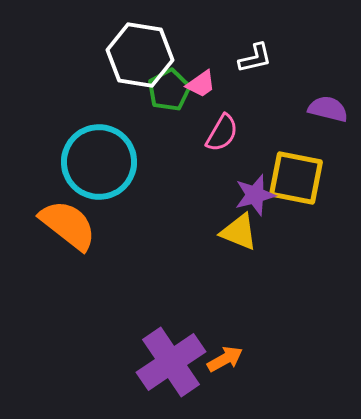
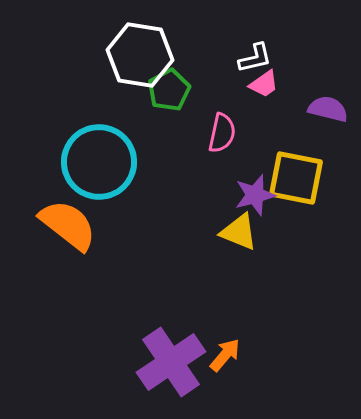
pink trapezoid: moved 63 px right
pink semicircle: rotated 18 degrees counterclockwise
orange arrow: moved 4 px up; rotated 21 degrees counterclockwise
